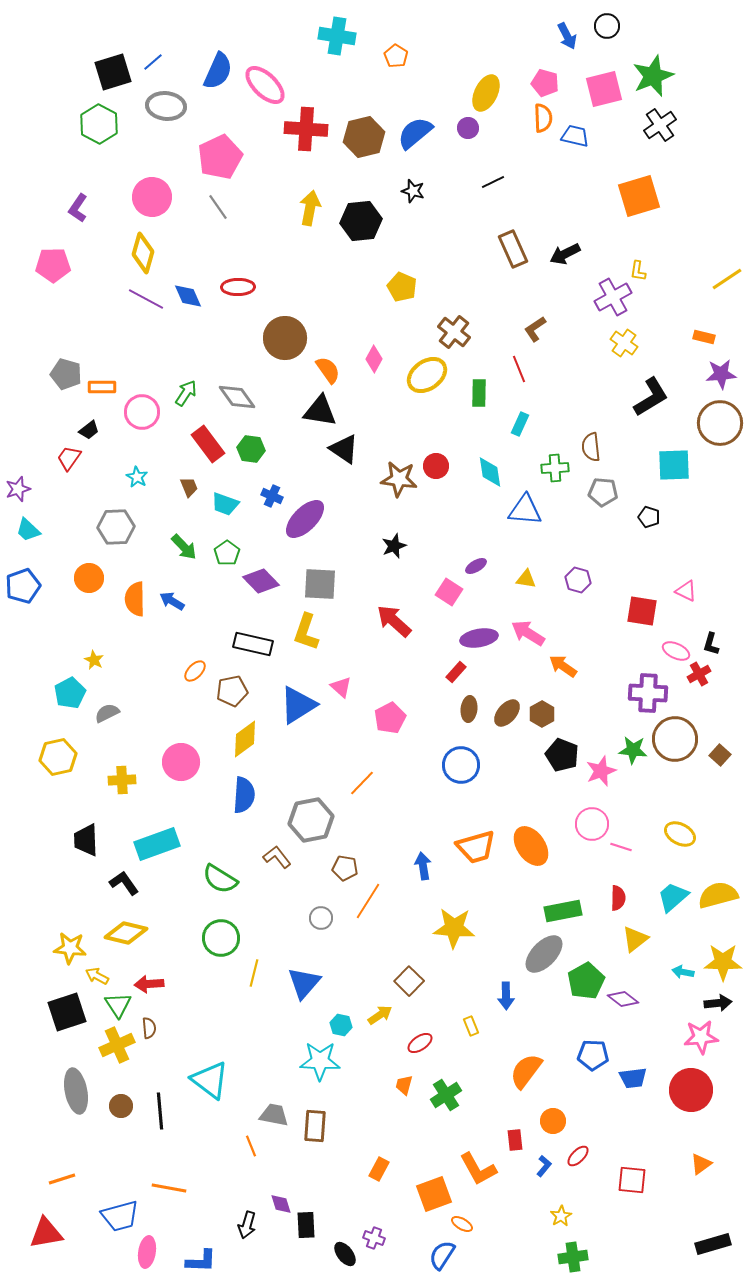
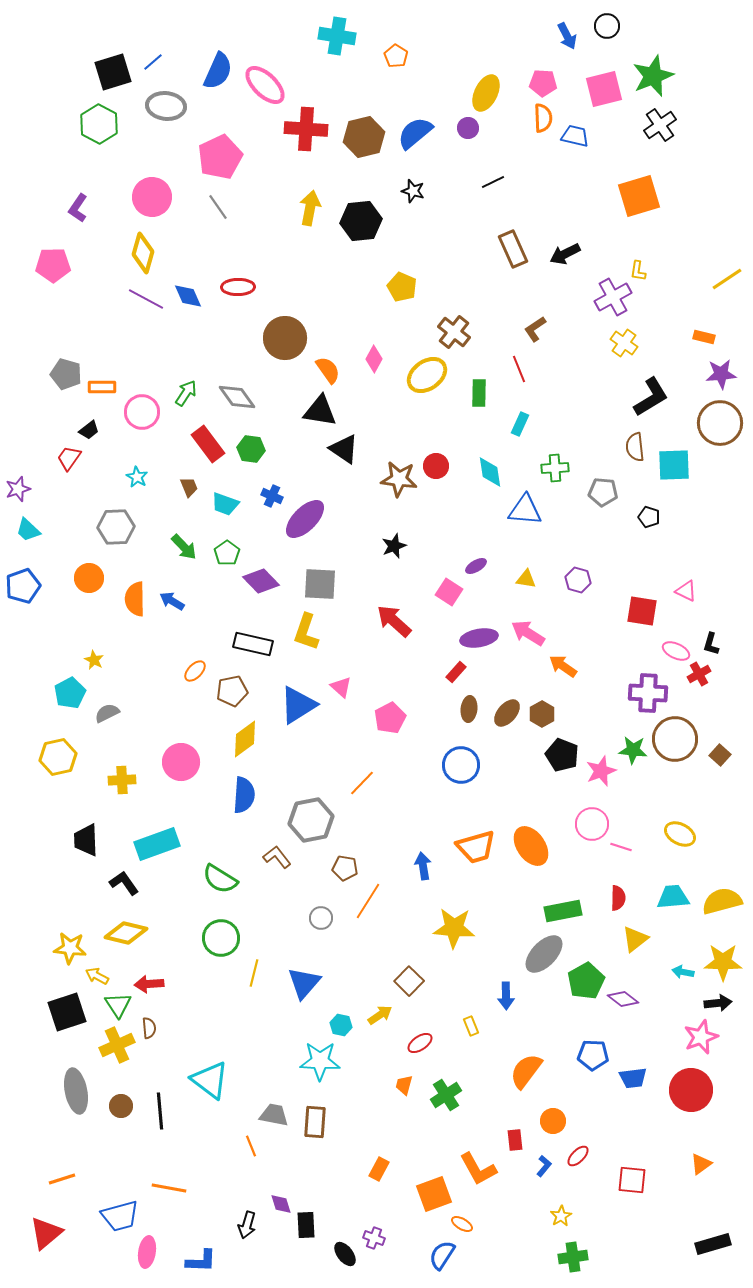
pink pentagon at (545, 83): moved 2 px left; rotated 12 degrees counterclockwise
brown semicircle at (591, 447): moved 44 px right
yellow semicircle at (718, 895): moved 4 px right, 6 px down
cyan trapezoid at (673, 897): rotated 36 degrees clockwise
pink star at (701, 1037): rotated 16 degrees counterclockwise
brown rectangle at (315, 1126): moved 4 px up
red triangle at (46, 1233): rotated 30 degrees counterclockwise
